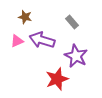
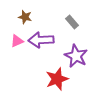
purple arrow: moved 1 px left; rotated 20 degrees counterclockwise
